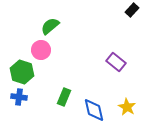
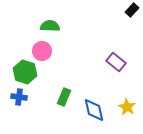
green semicircle: rotated 42 degrees clockwise
pink circle: moved 1 px right, 1 px down
green hexagon: moved 3 px right
